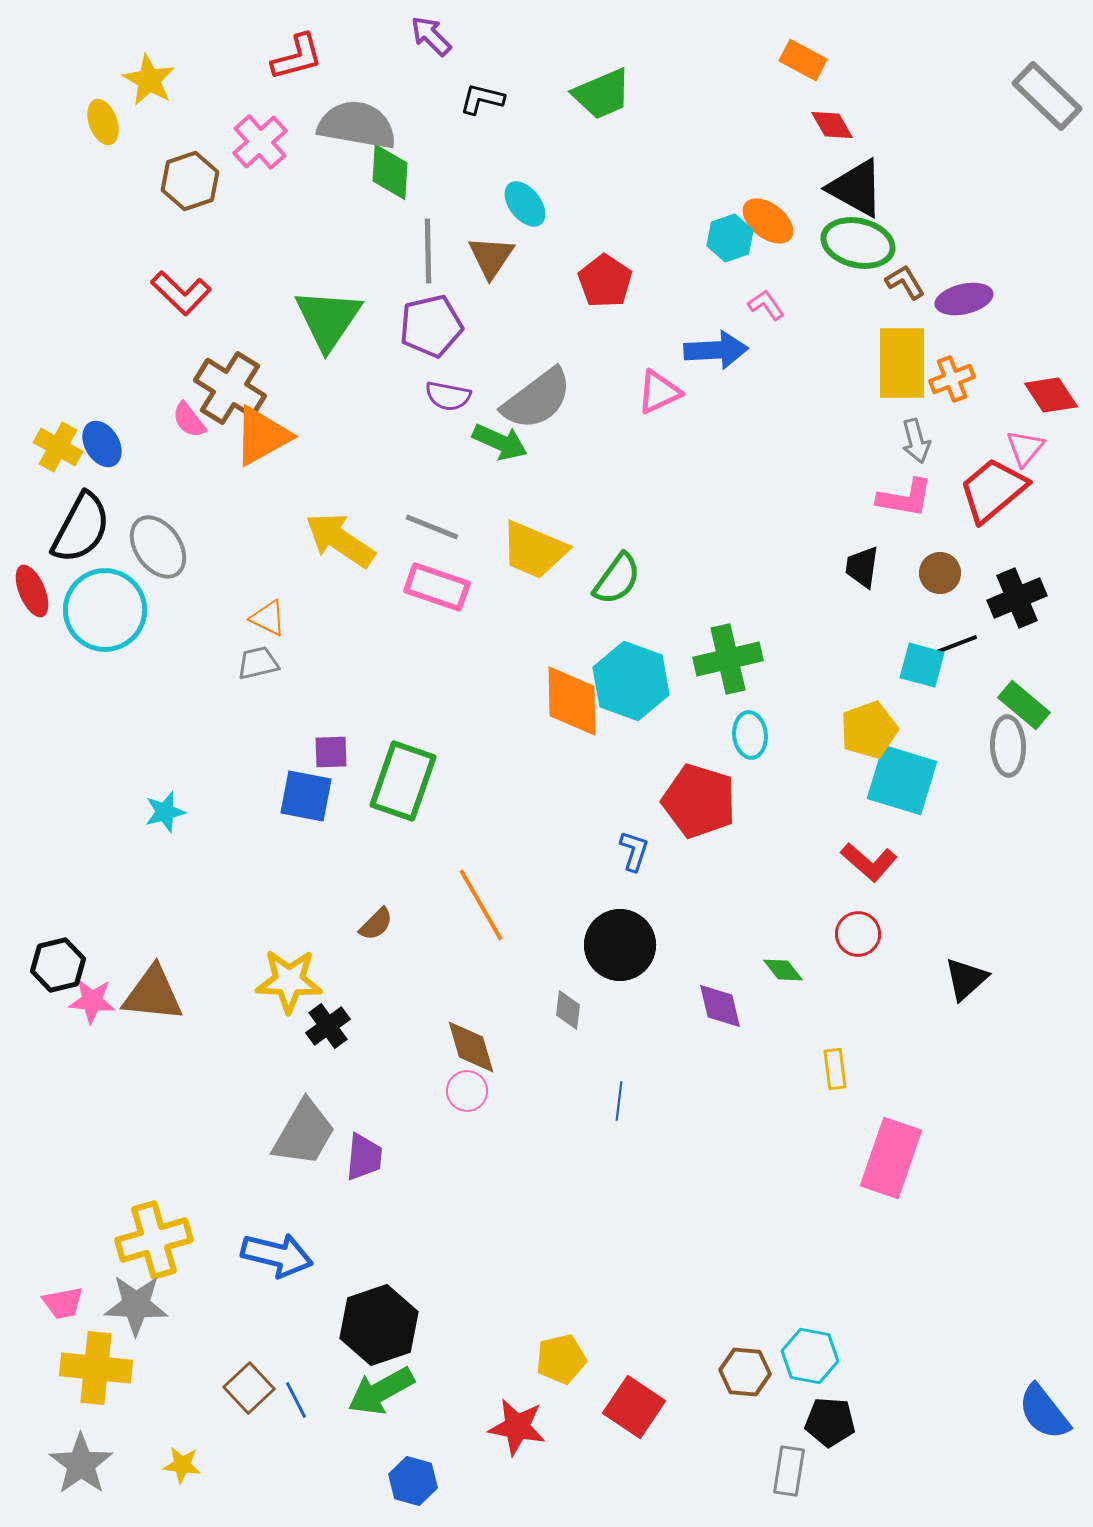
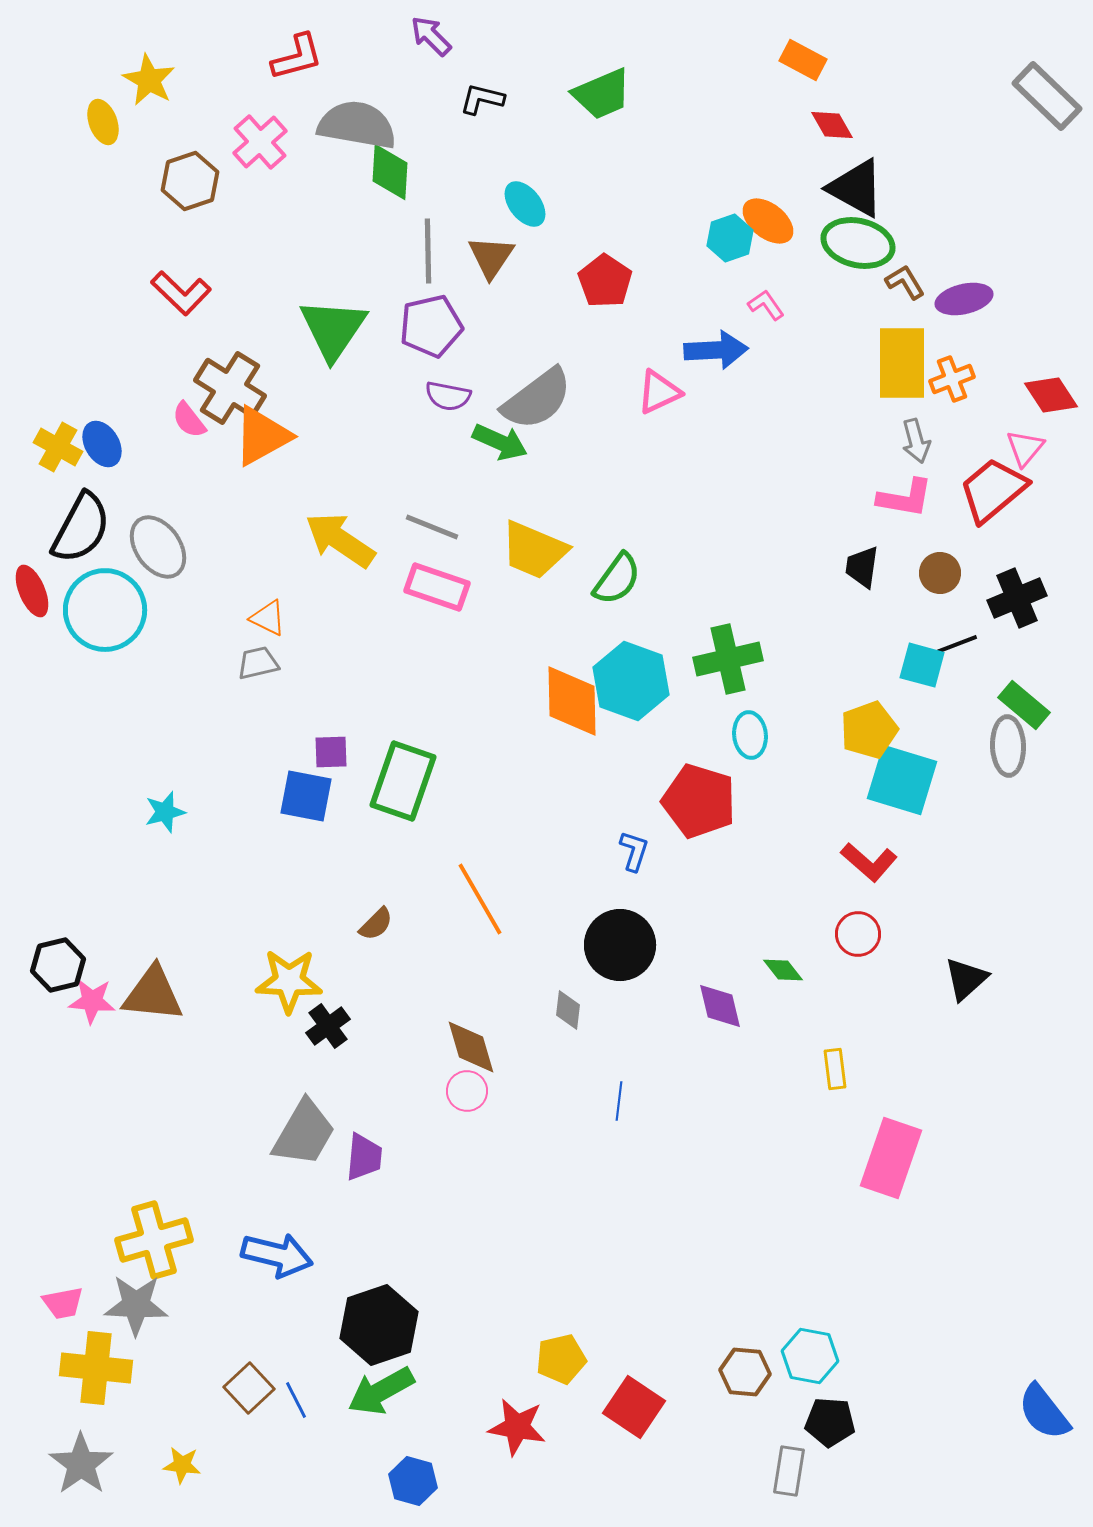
green triangle at (328, 319): moved 5 px right, 10 px down
orange line at (481, 905): moved 1 px left, 6 px up
